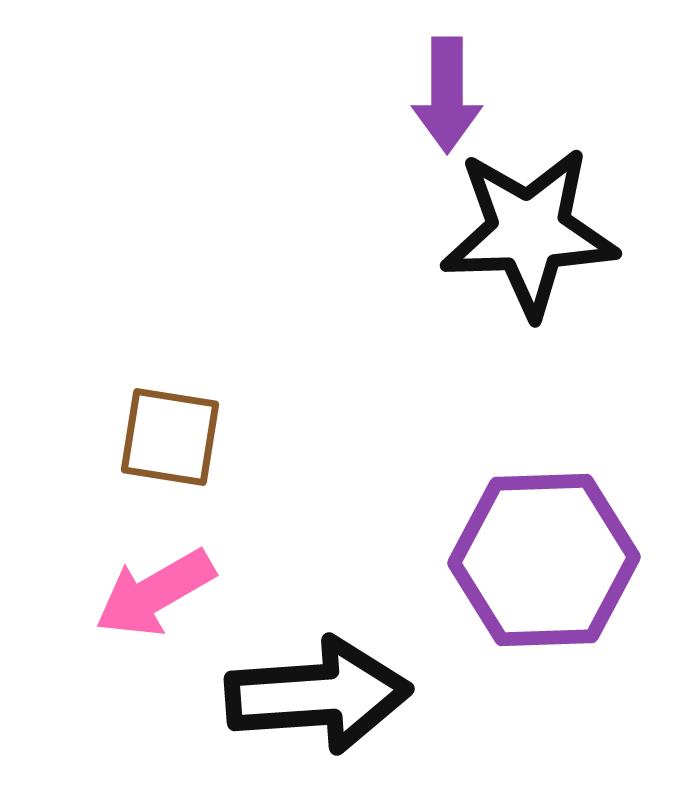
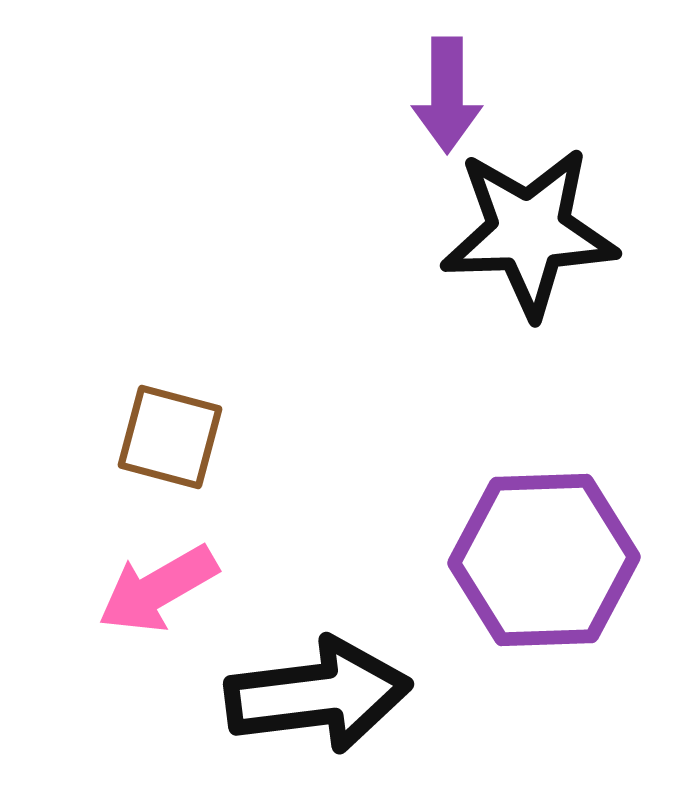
brown square: rotated 6 degrees clockwise
pink arrow: moved 3 px right, 4 px up
black arrow: rotated 3 degrees counterclockwise
